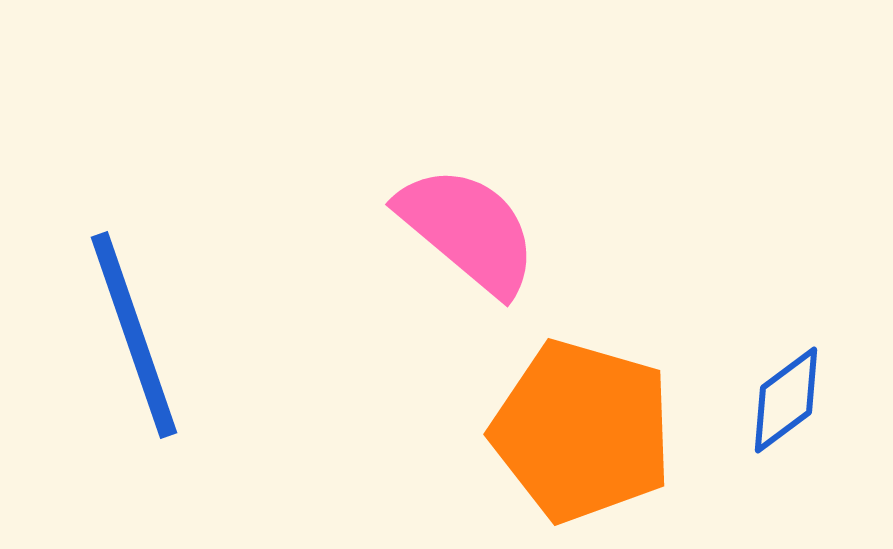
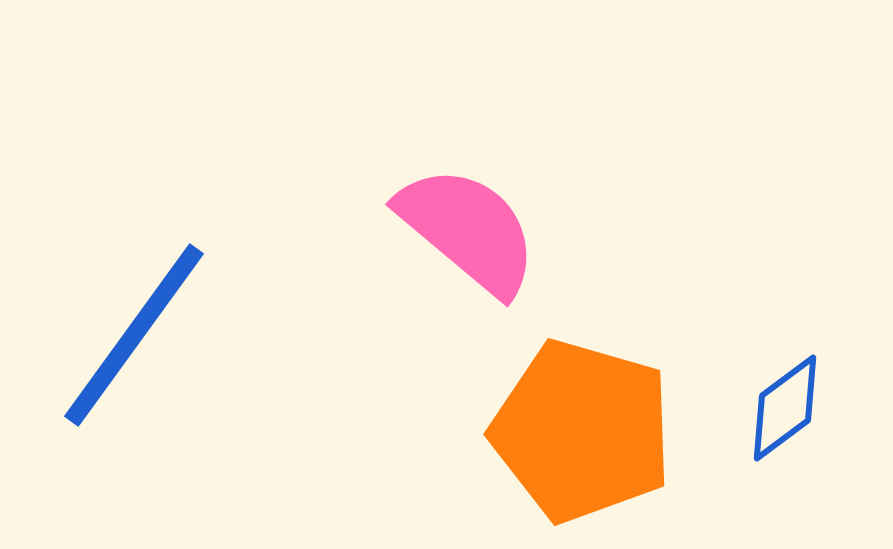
blue line: rotated 55 degrees clockwise
blue diamond: moved 1 px left, 8 px down
